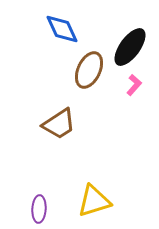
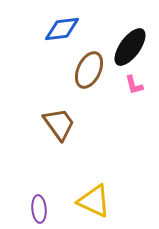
blue diamond: rotated 72 degrees counterclockwise
pink L-shape: rotated 125 degrees clockwise
brown trapezoid: rotated 93 degrees counterclockwise
yellow triangle: rotated 42 degrees clockwise
purple ellipse: rotated 8 degrees counterclockwise
